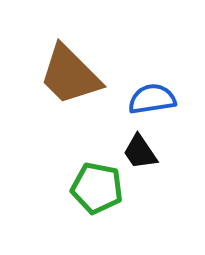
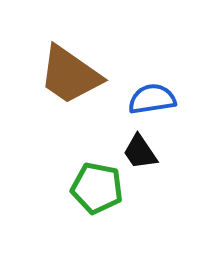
brown trapezoid: rotated 10 degrees counterclockwise
